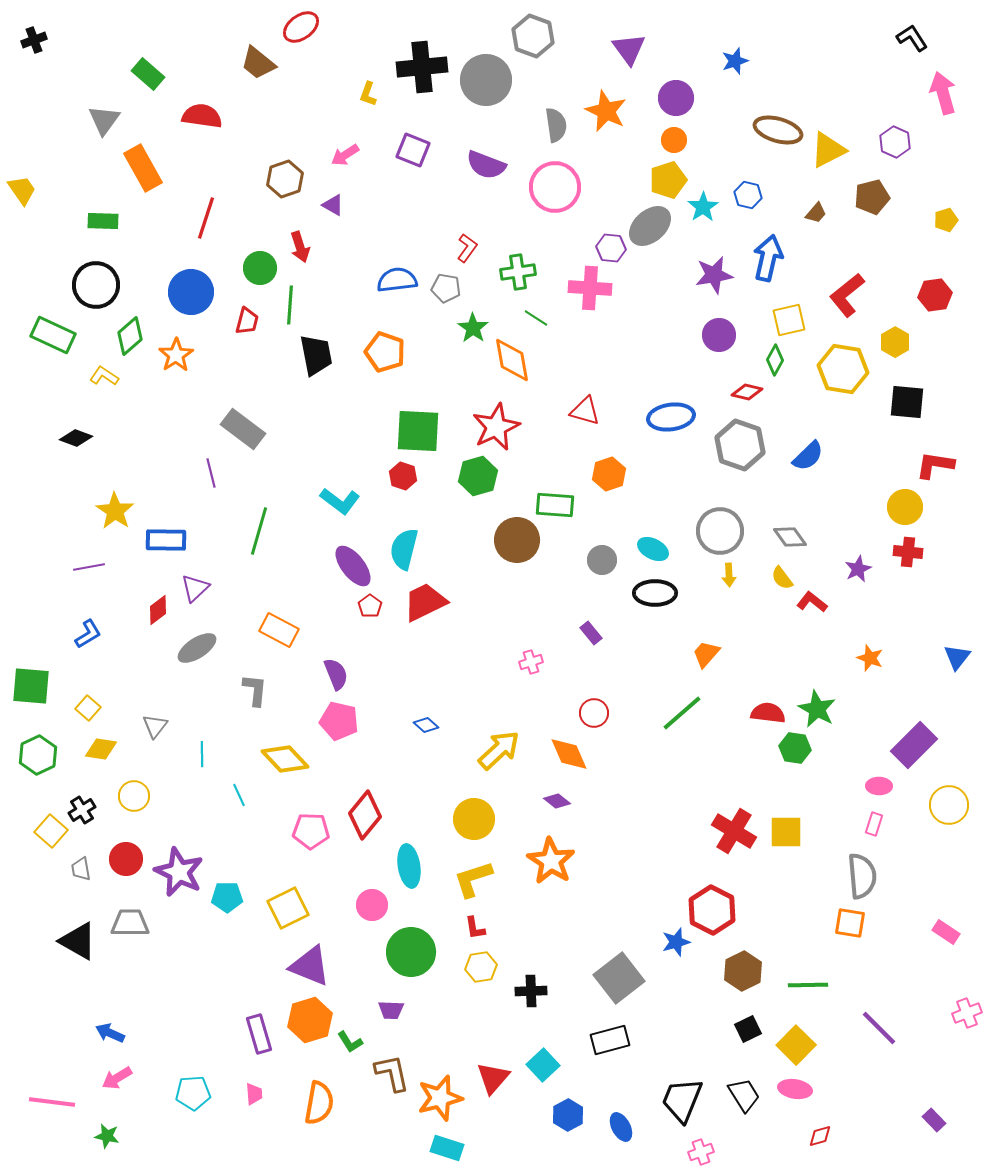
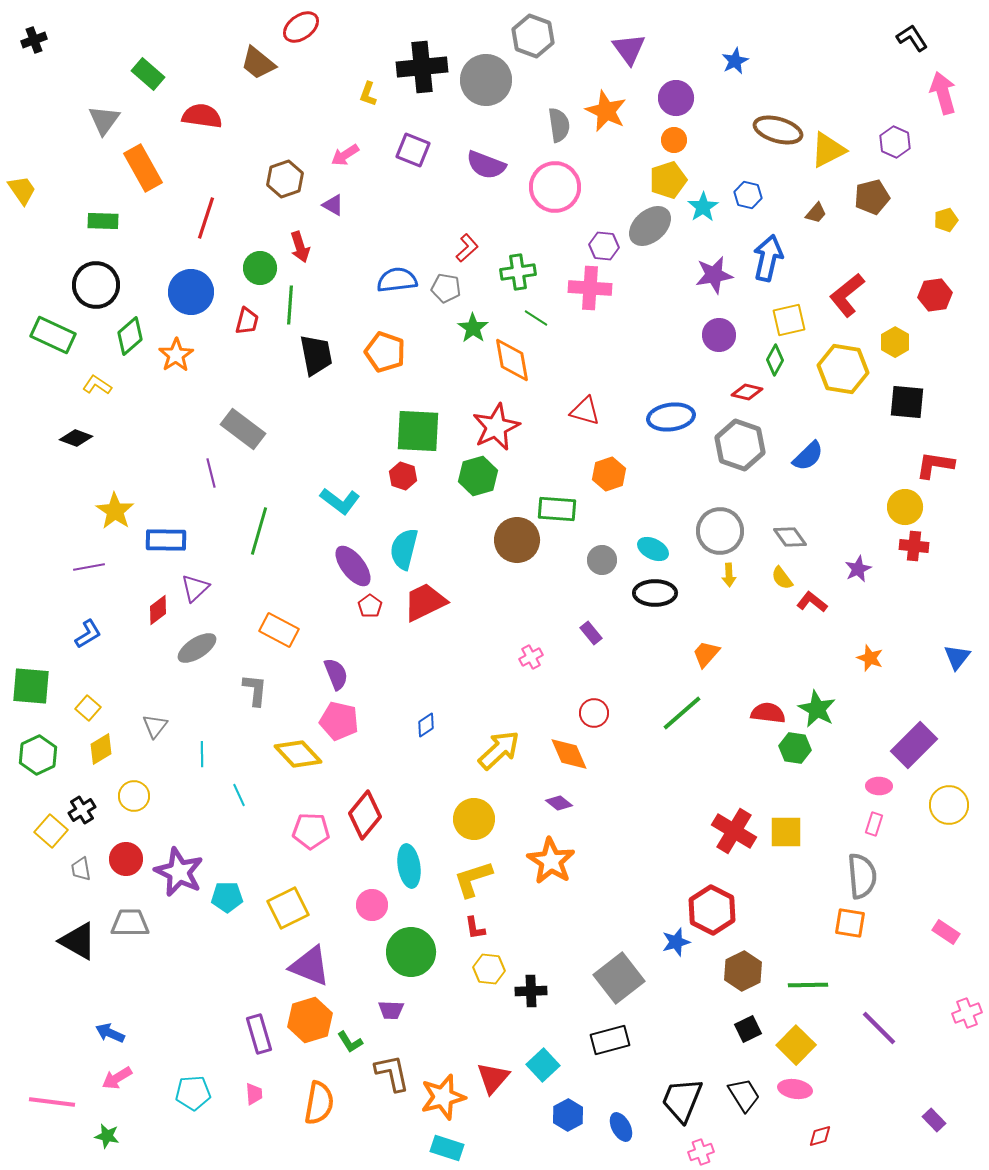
blue star at (735, 61): rotated 8 degrees counterclockwise
gray semicircle at (556, 125): moved 3 px right
red L-shape at (467, 248): rotated 12 degrees clockwise
purple hexagon at (611, 248): moved 7 px left, 2 px up
yellow L-shape at (104, 376): moved 7 px left, 9 px down
green rectangle at (555, 505): moved 2 px right, 4 px down
red cross at (908, 552): moved 6 px right, 6 px up
pink cross at (531, 662): moved 5 px up; rotated 10 degrees counterclockwise
blue diamond at (426, 725): rotated 75 degrees counterclockwise
yellow diamond at (101, 749): rotated 40 degrees counterclockwise
yellow diamond at (285, 759): moved 13 px right, 5 px up
purple diamond at (557, 801): moved 2 px right, 2 px down
yellow hexagon at (481, 967): moved 8 px right, 2 px down; rotated 16 degrees clockwise
orange star at (440, 1098): moved 3 px right, 1 px up
